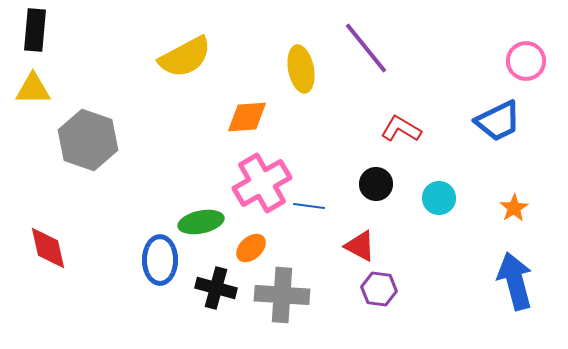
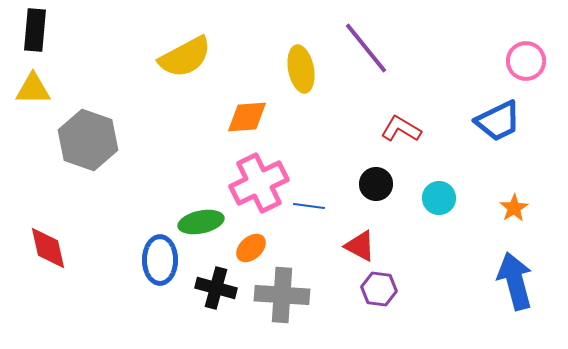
pink cross: moved 3 px left; rotated 4 degrees clockwise
